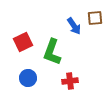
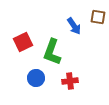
brown square: moved 3 px right, 1 px up; rotated 14 degrees clockwise
blue circle: moved 8 px right
